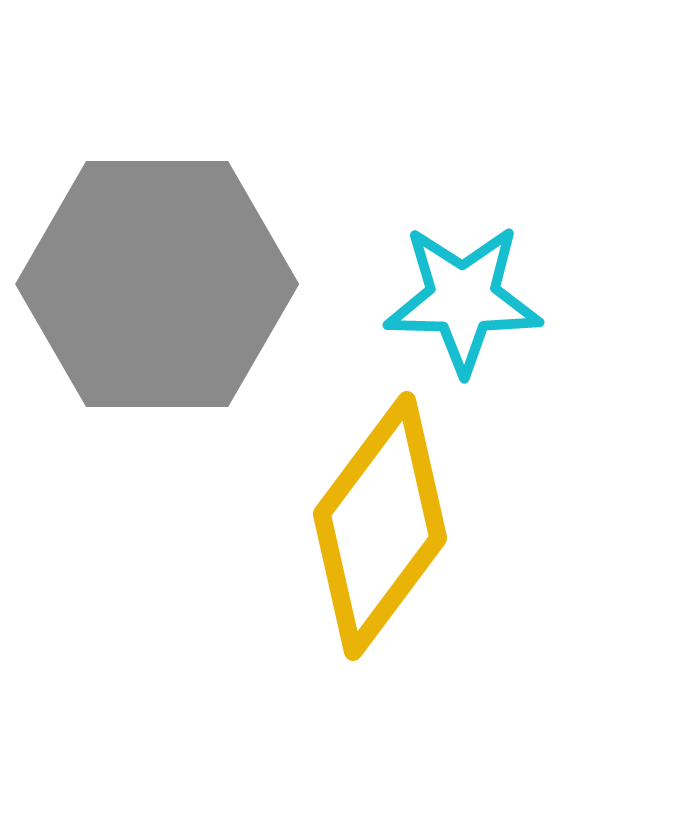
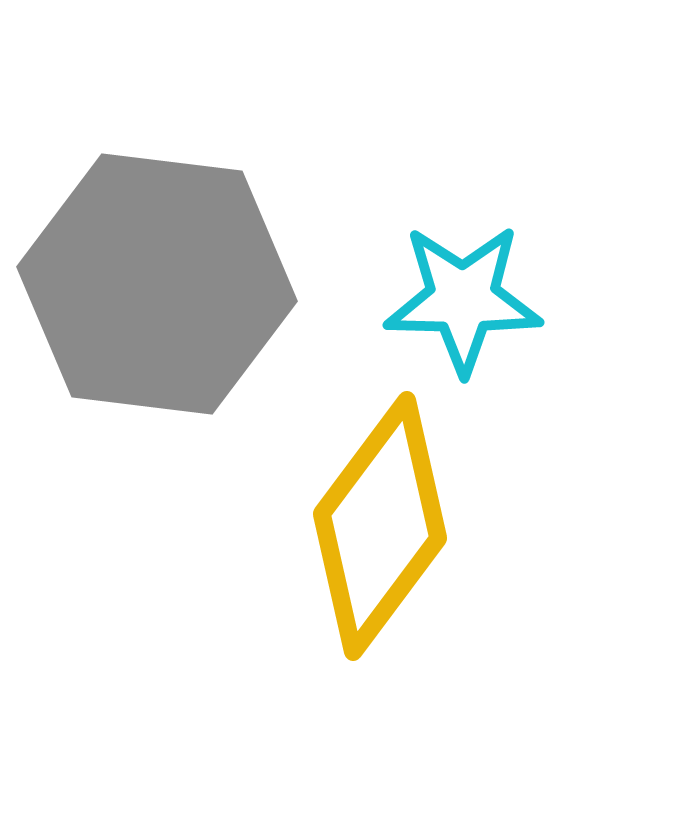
gray hexagon: rotated 7 degrees clockwise
